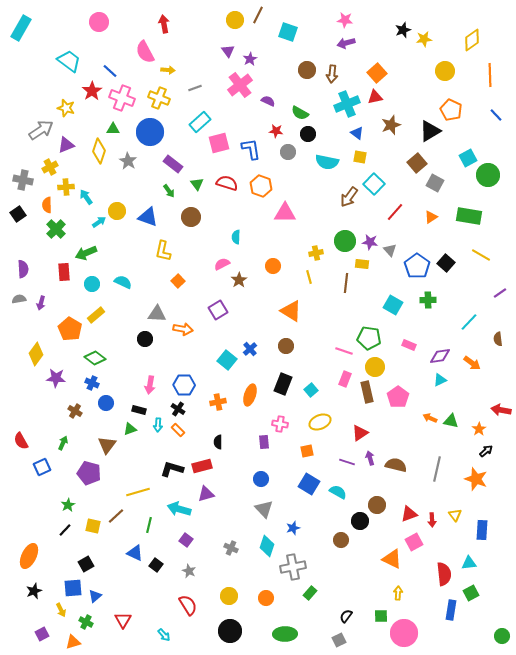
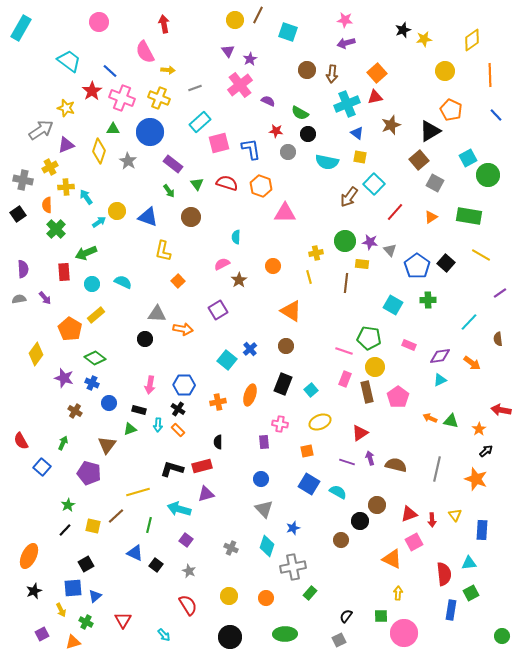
brown square at (417, 163): moved 2 px right, 3 px up
purple arrow at (41, 303): moved 4 px right, 5 px up; rotated 56 degrees counterclockwise
purple star at (56, 378): moved 8 px right; rotated 12 degrees clockwise
blue circle at (106, 403): moved 3 px right
blue square at (42, 467): rotated 24 degrees counterclockwise
black circle at (230, 631): moved 6 px down
